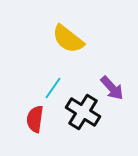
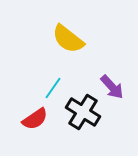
purple arrow: moved 1 px up
red semicircle: rotated 132 degrees counterclockwise
